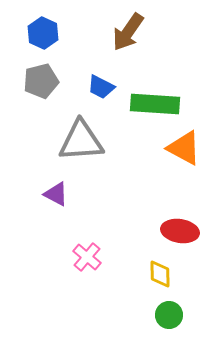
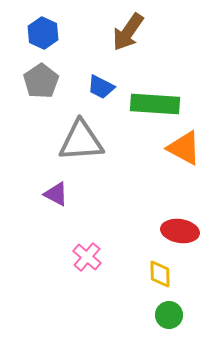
gray pentagon: rotated 20 degrees counterclockwise
